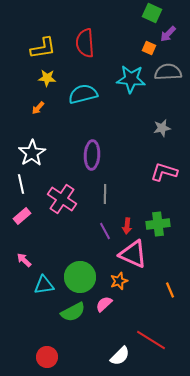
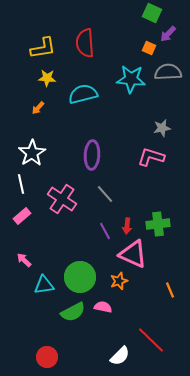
pink L-shape: moved 13 px left, 15 px up
gray line: rotated 42 degrees counterclockwise
pink semicircle: moved 1 px left, 3 px down; rotated 54 degrees clockwise
red line: rotated 12 degrees clockwise
